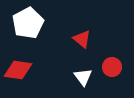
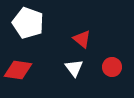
white pentagon: rotated 24 degrees counterclockwise
white triangle: moved 9 px left, 9 px up
